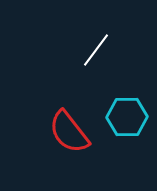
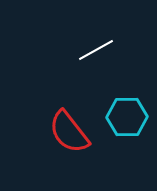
white line: rotated 24 degrees clockwise
